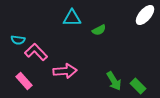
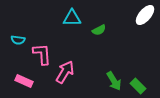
pink L-shape: moved 6 px right, 2 px down; rotated 40 degrees clockwise
pink arrow: moved 1 px down; rotated 55 degrees counterclockwise
pink rectangle: rotated 24 degrees counterclockwise
